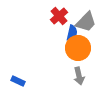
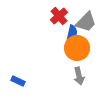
orange circle: moved 1 px left
